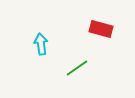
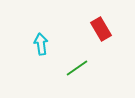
red rectangle: rotated 45 degrees clockwise
